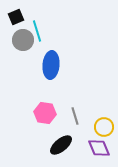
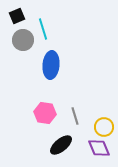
black square: moved 1 px right, 1 px up
cyan line: moved 6 px right, 2 px up
